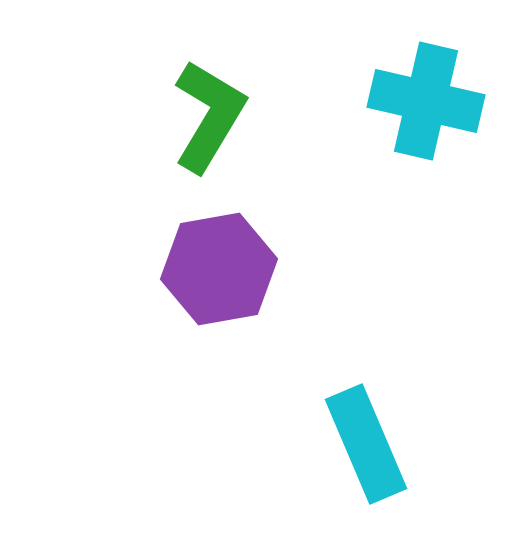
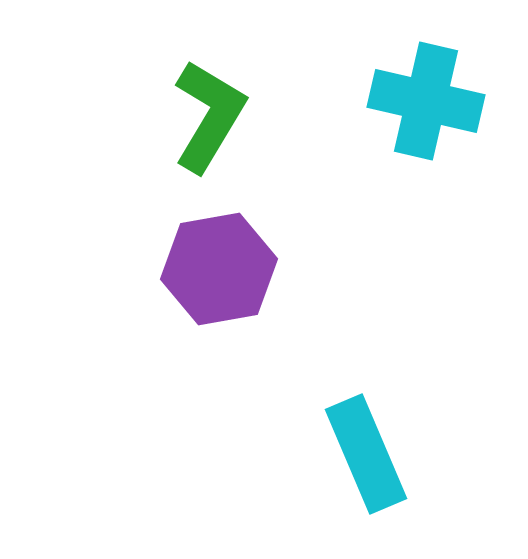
cyan rectangle: moved 10 px down
